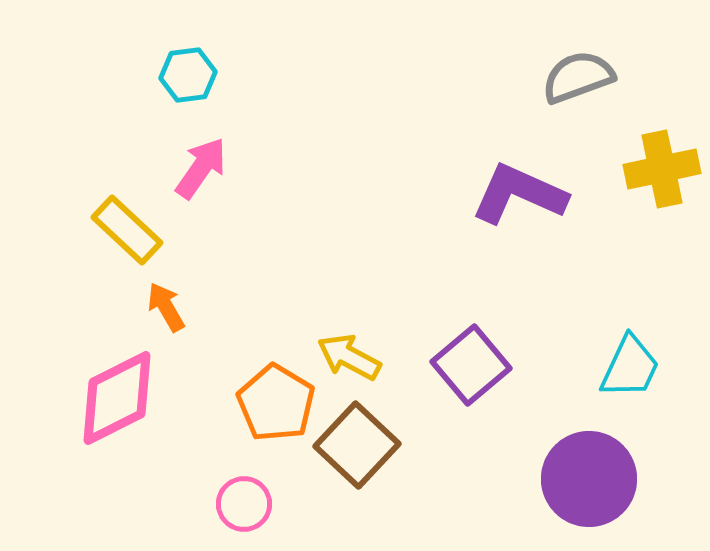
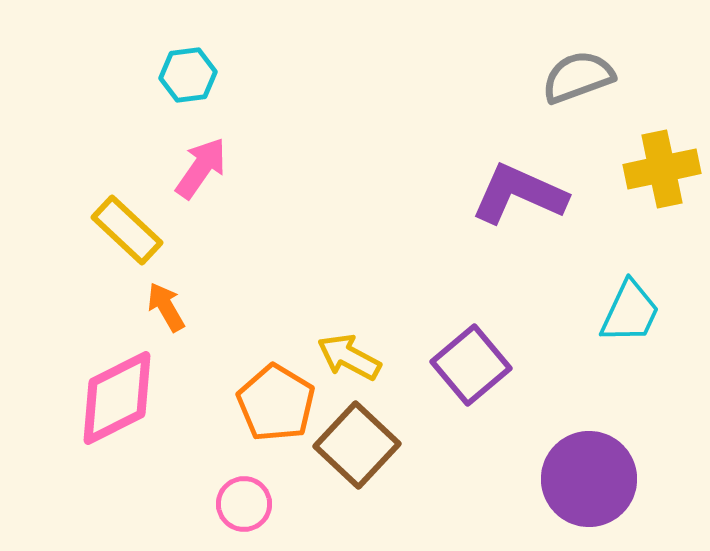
cyan trapezoid: moved 55 px up
